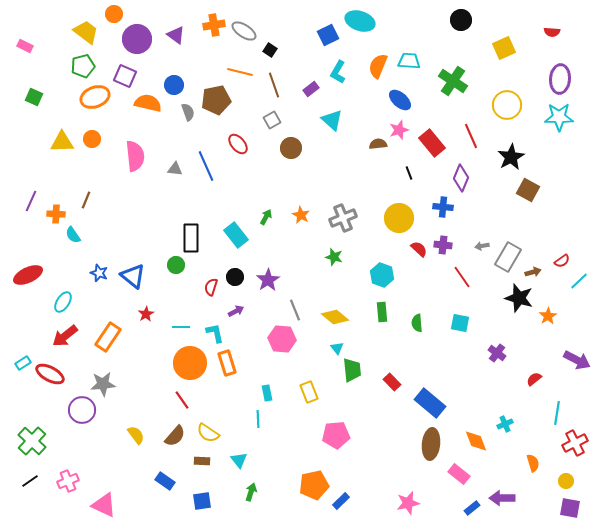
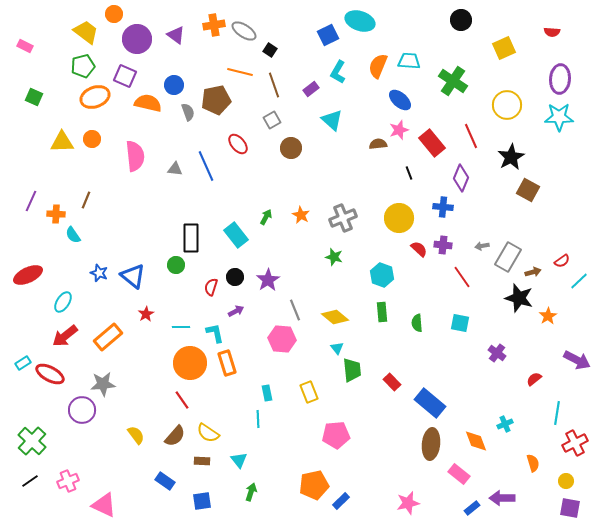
orange rectangle at (108, 337): rotated 16 degrees clockwise
